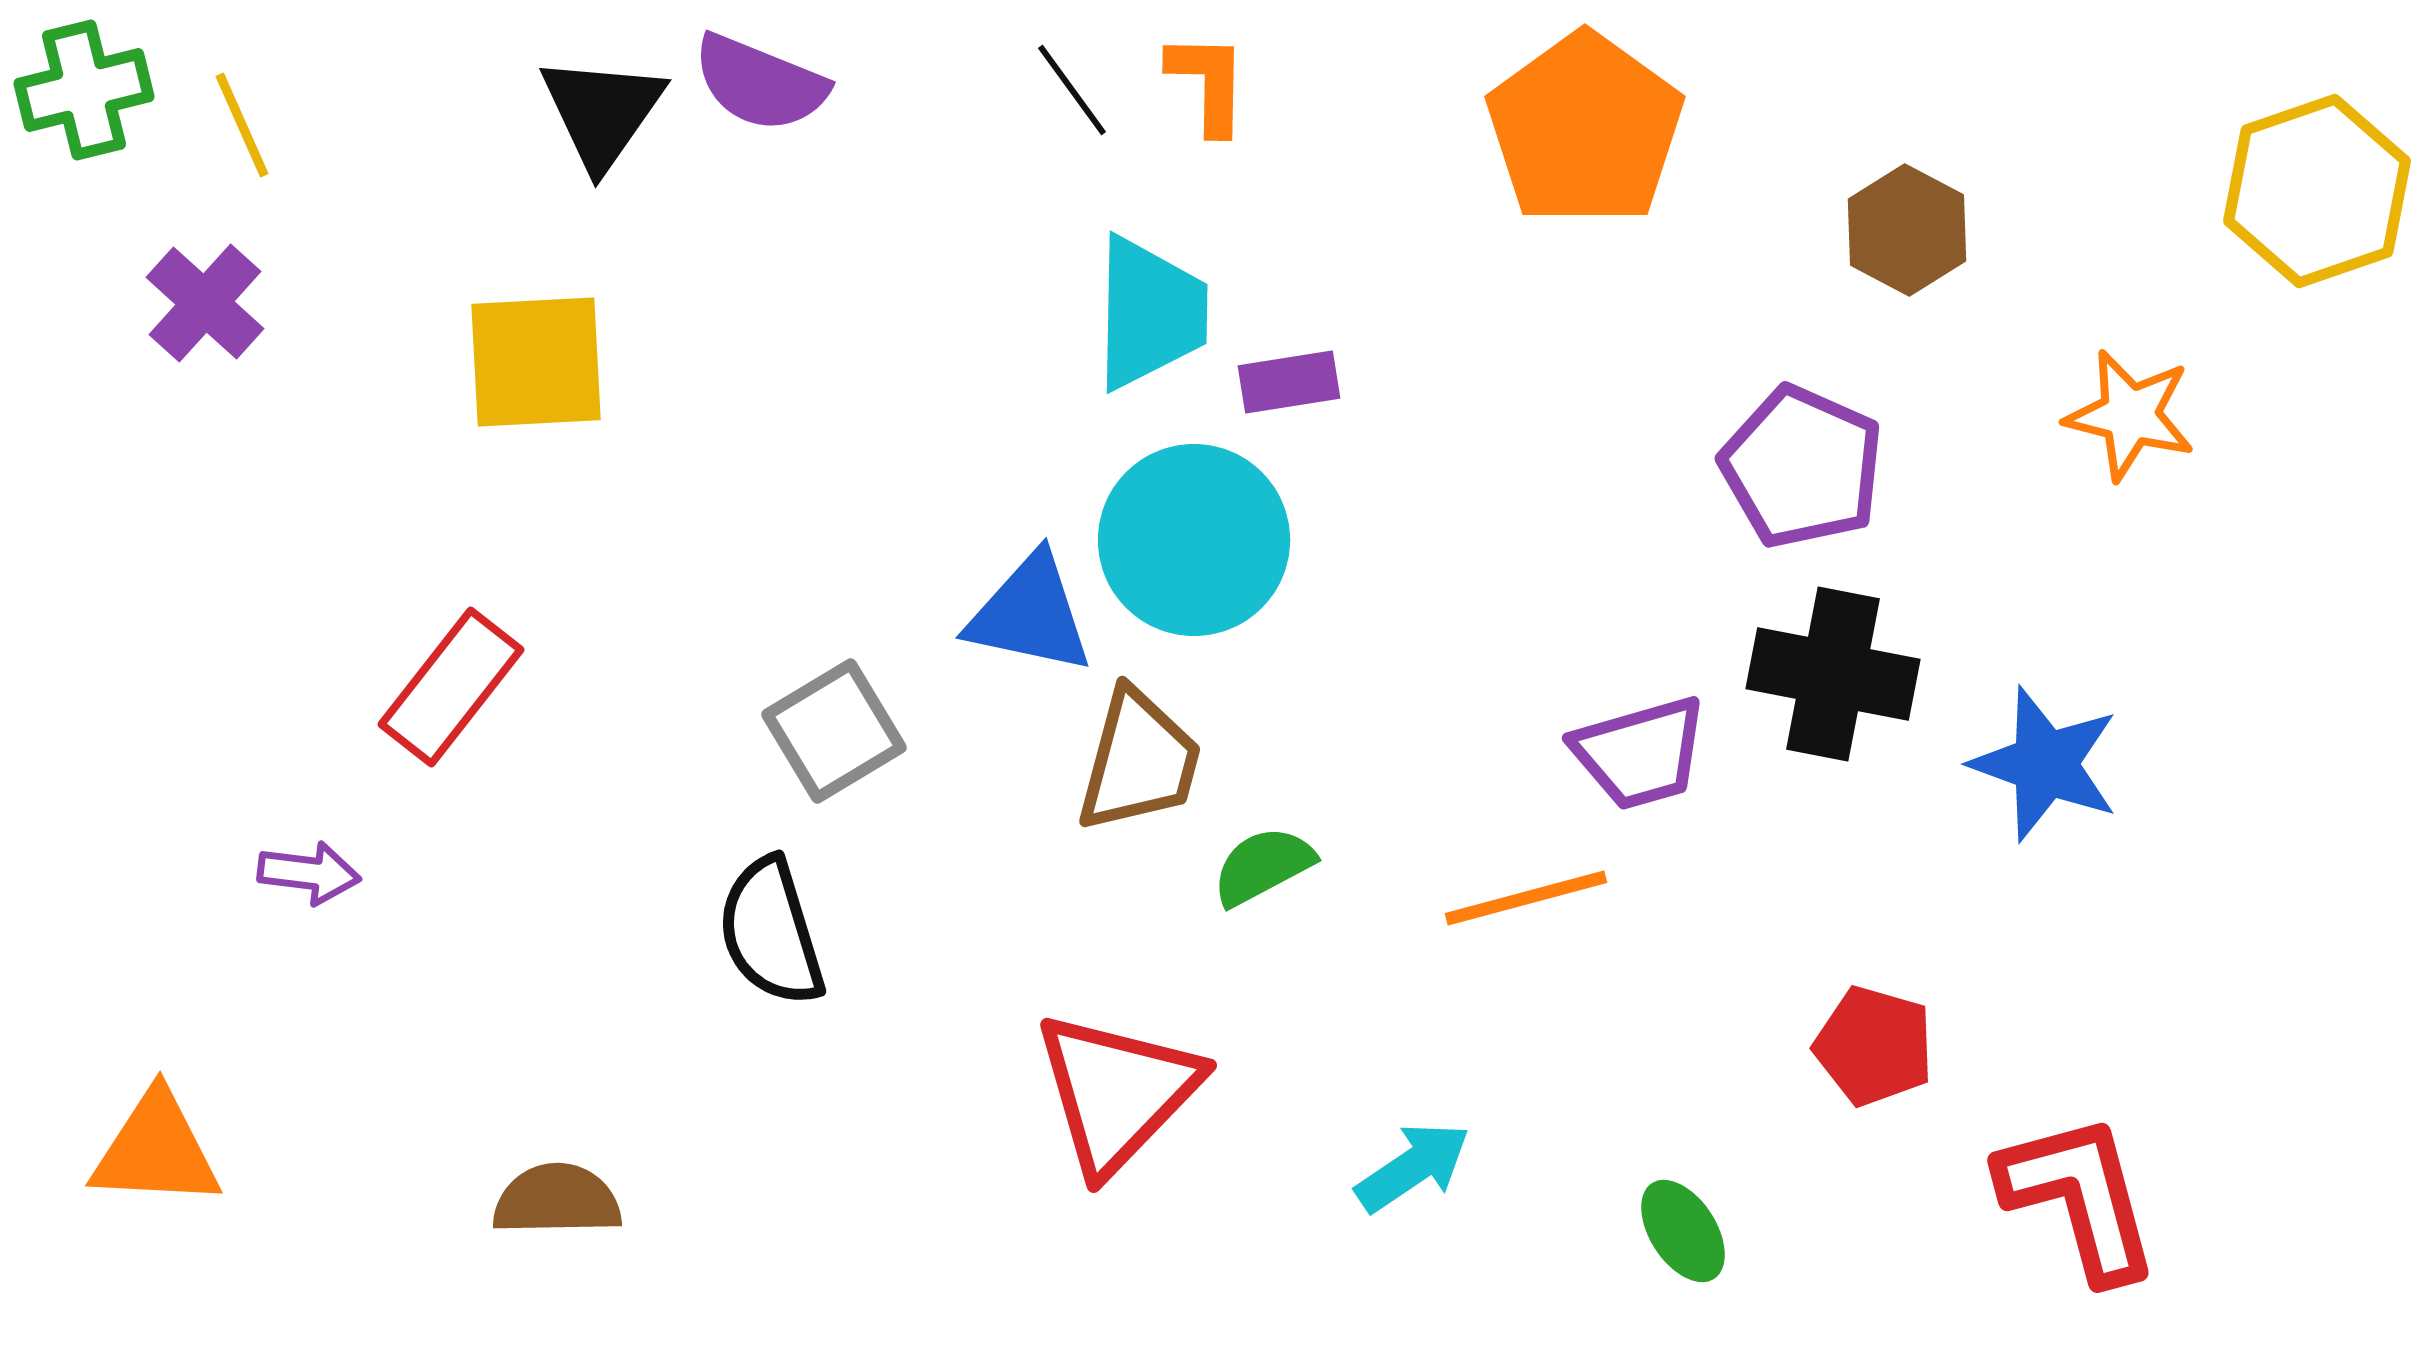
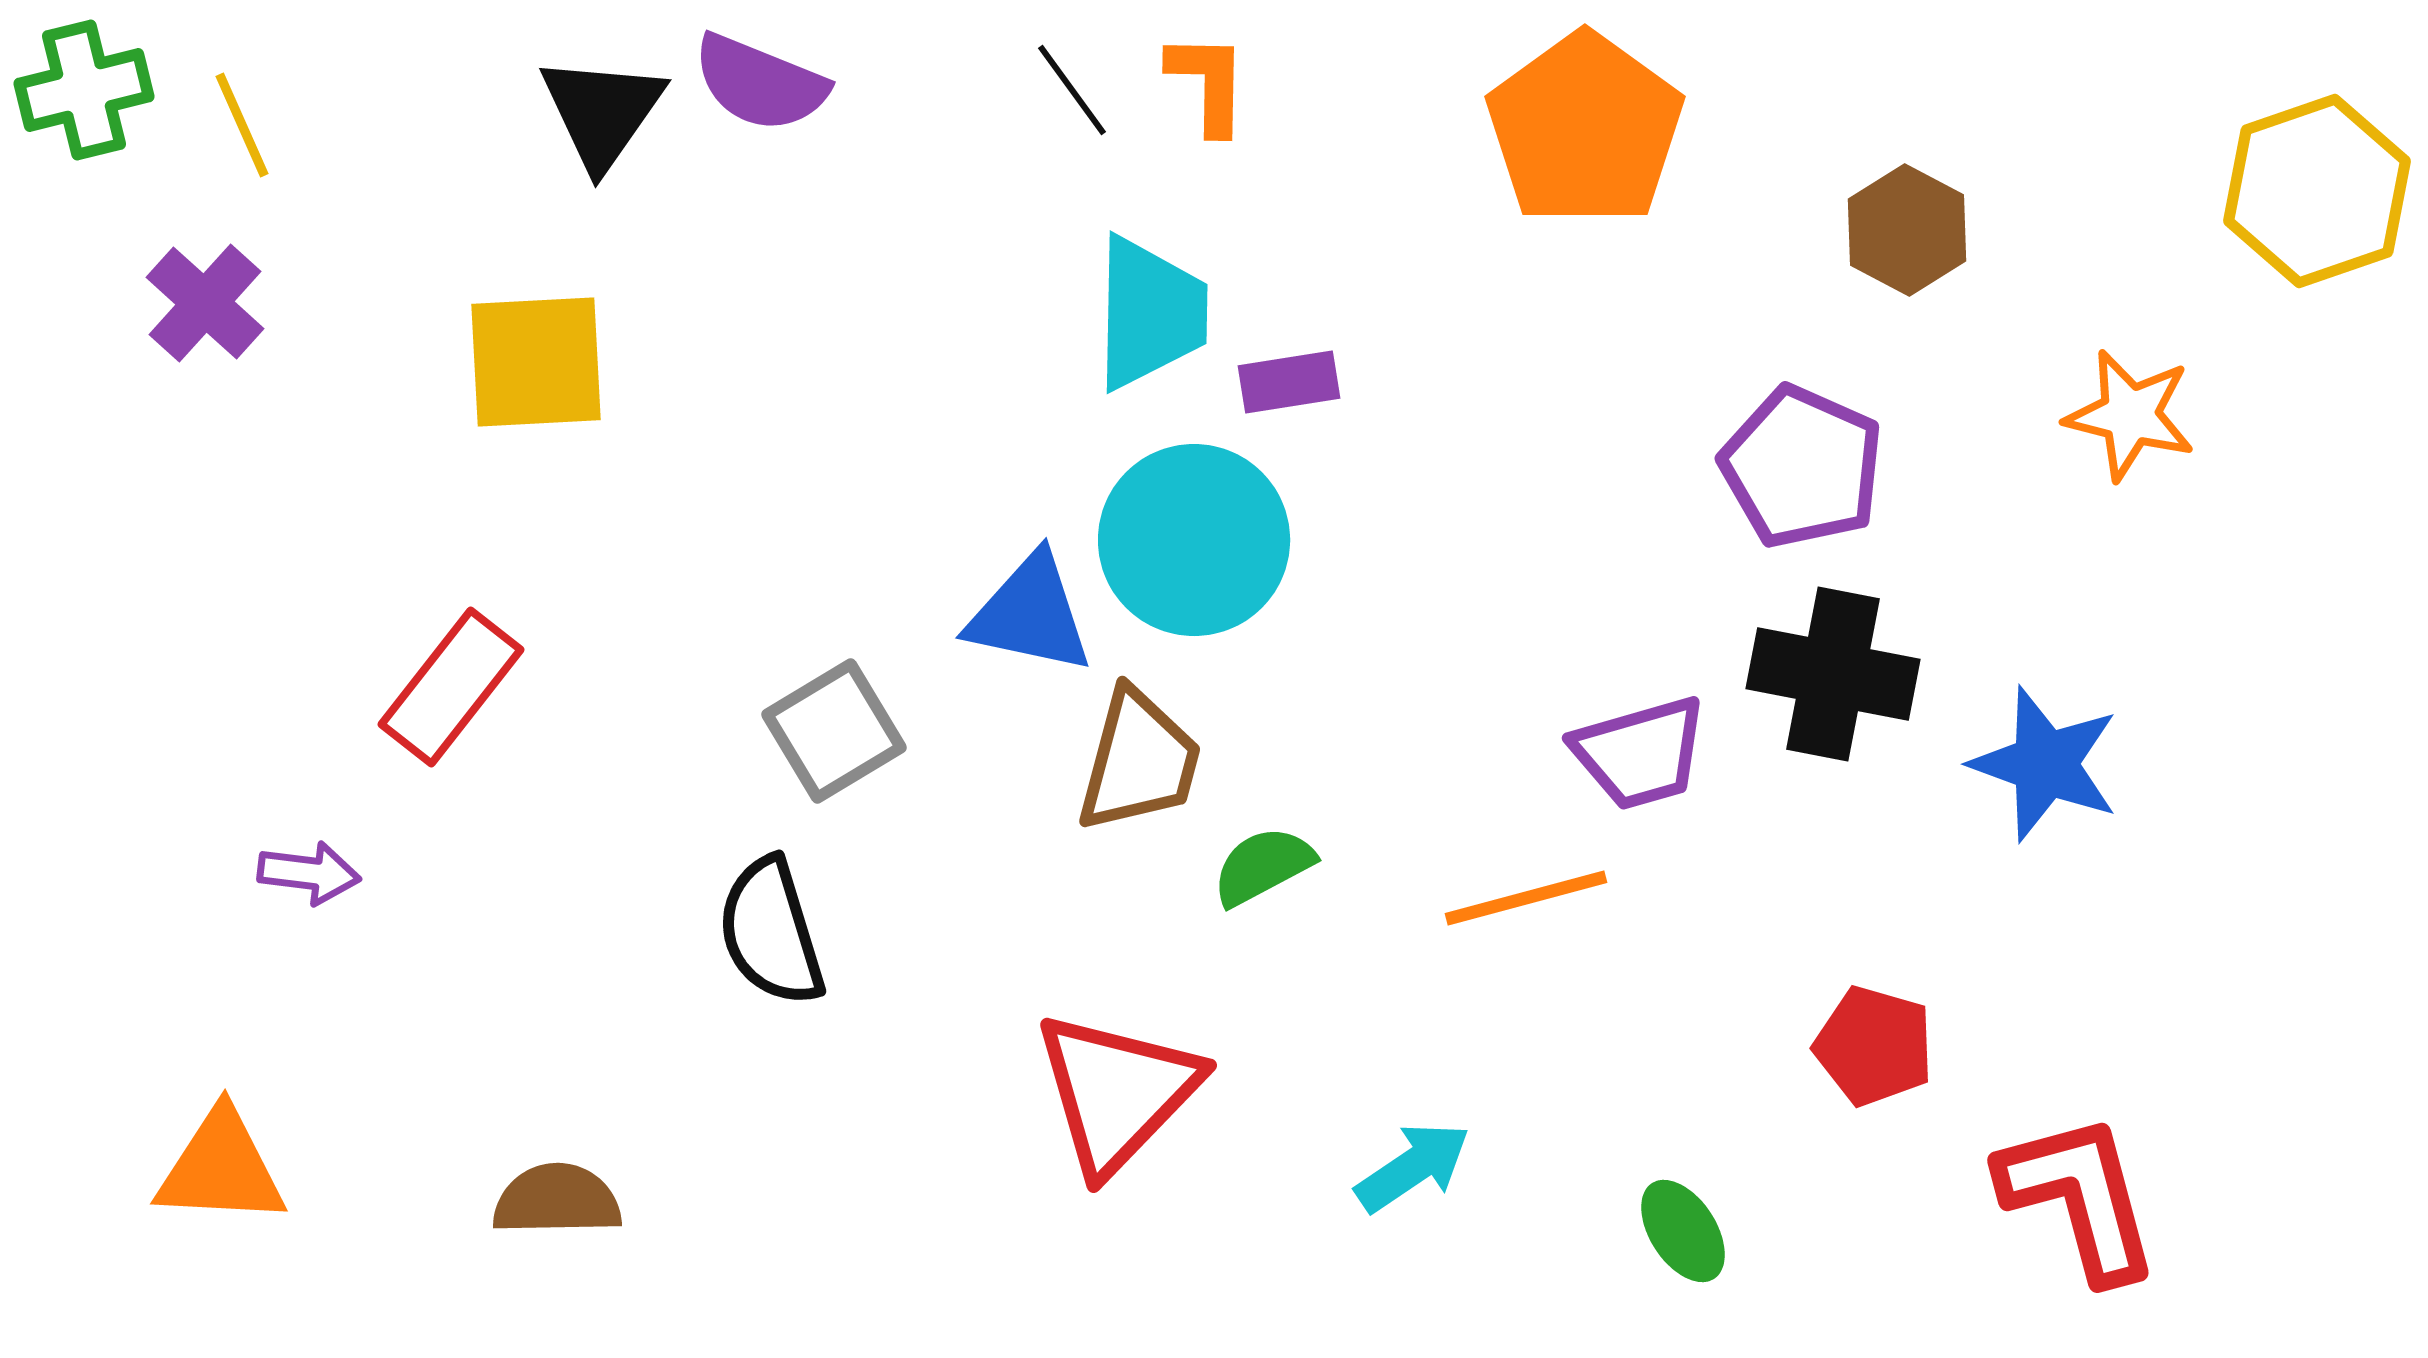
orange triangle: moved 65 px right, 18 px down
